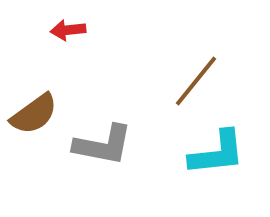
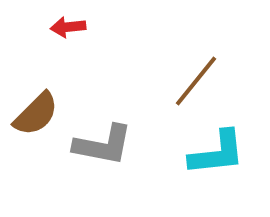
red arrow: moved 3 px up
brown semicircle: moved 2 px right; rotated 9 degrees counterclockwise
